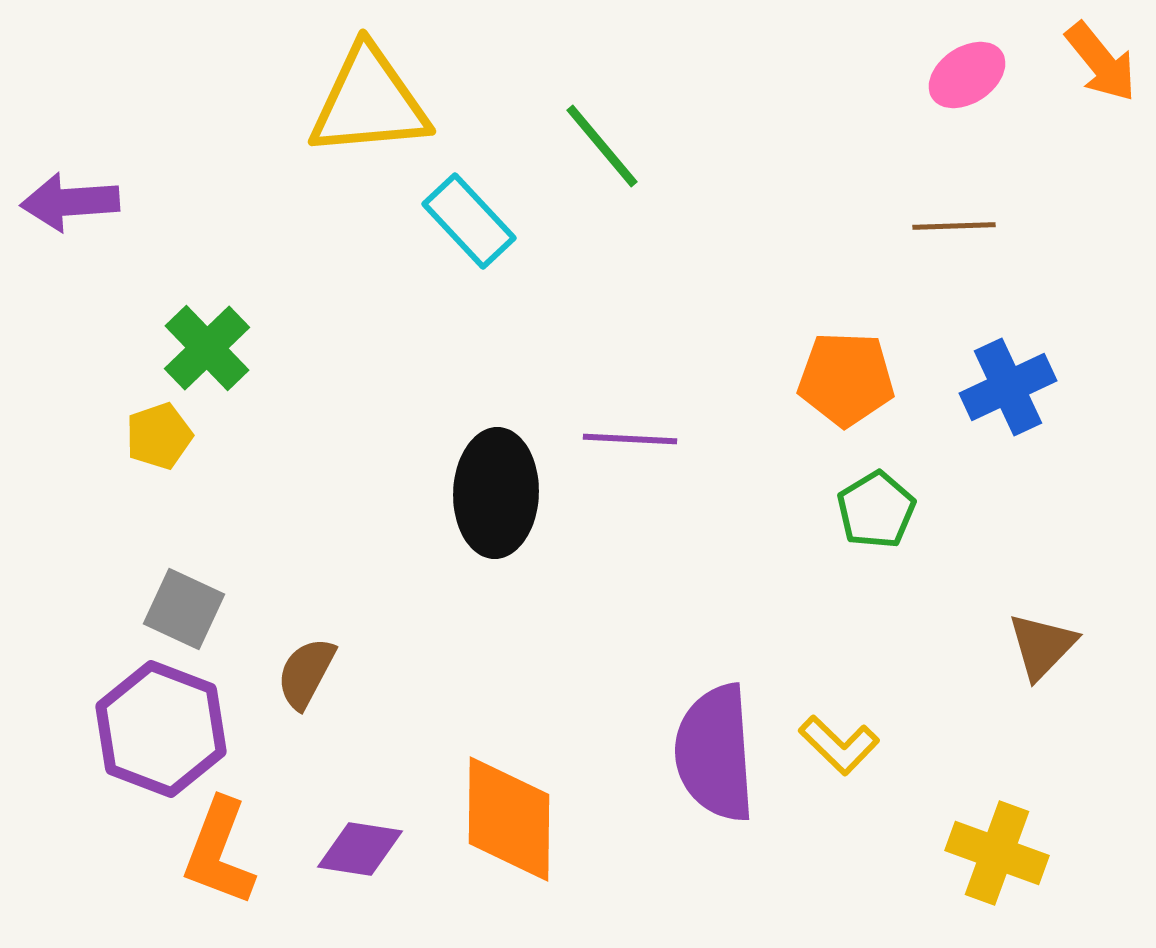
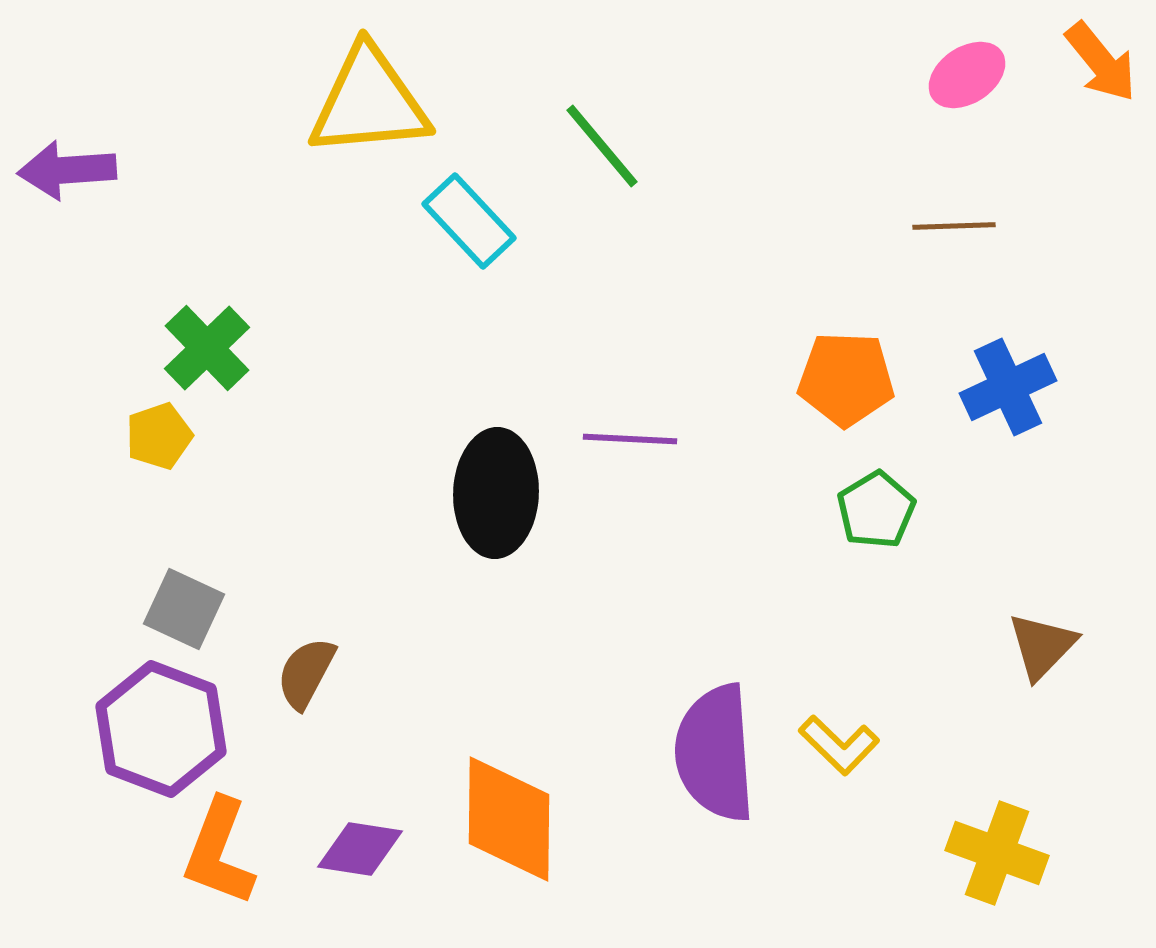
purple arrow: moved 3 px left, 32 px up
